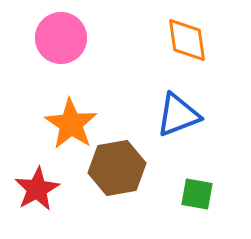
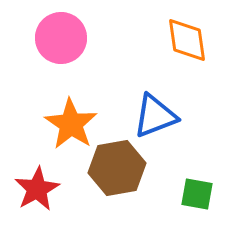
blue triangle: moved 23 px left, 1 px down
